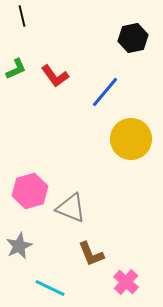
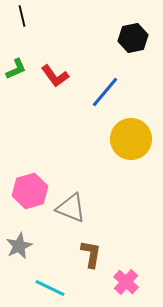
brown L-shape: rotated 148 degrees counterclockwise
